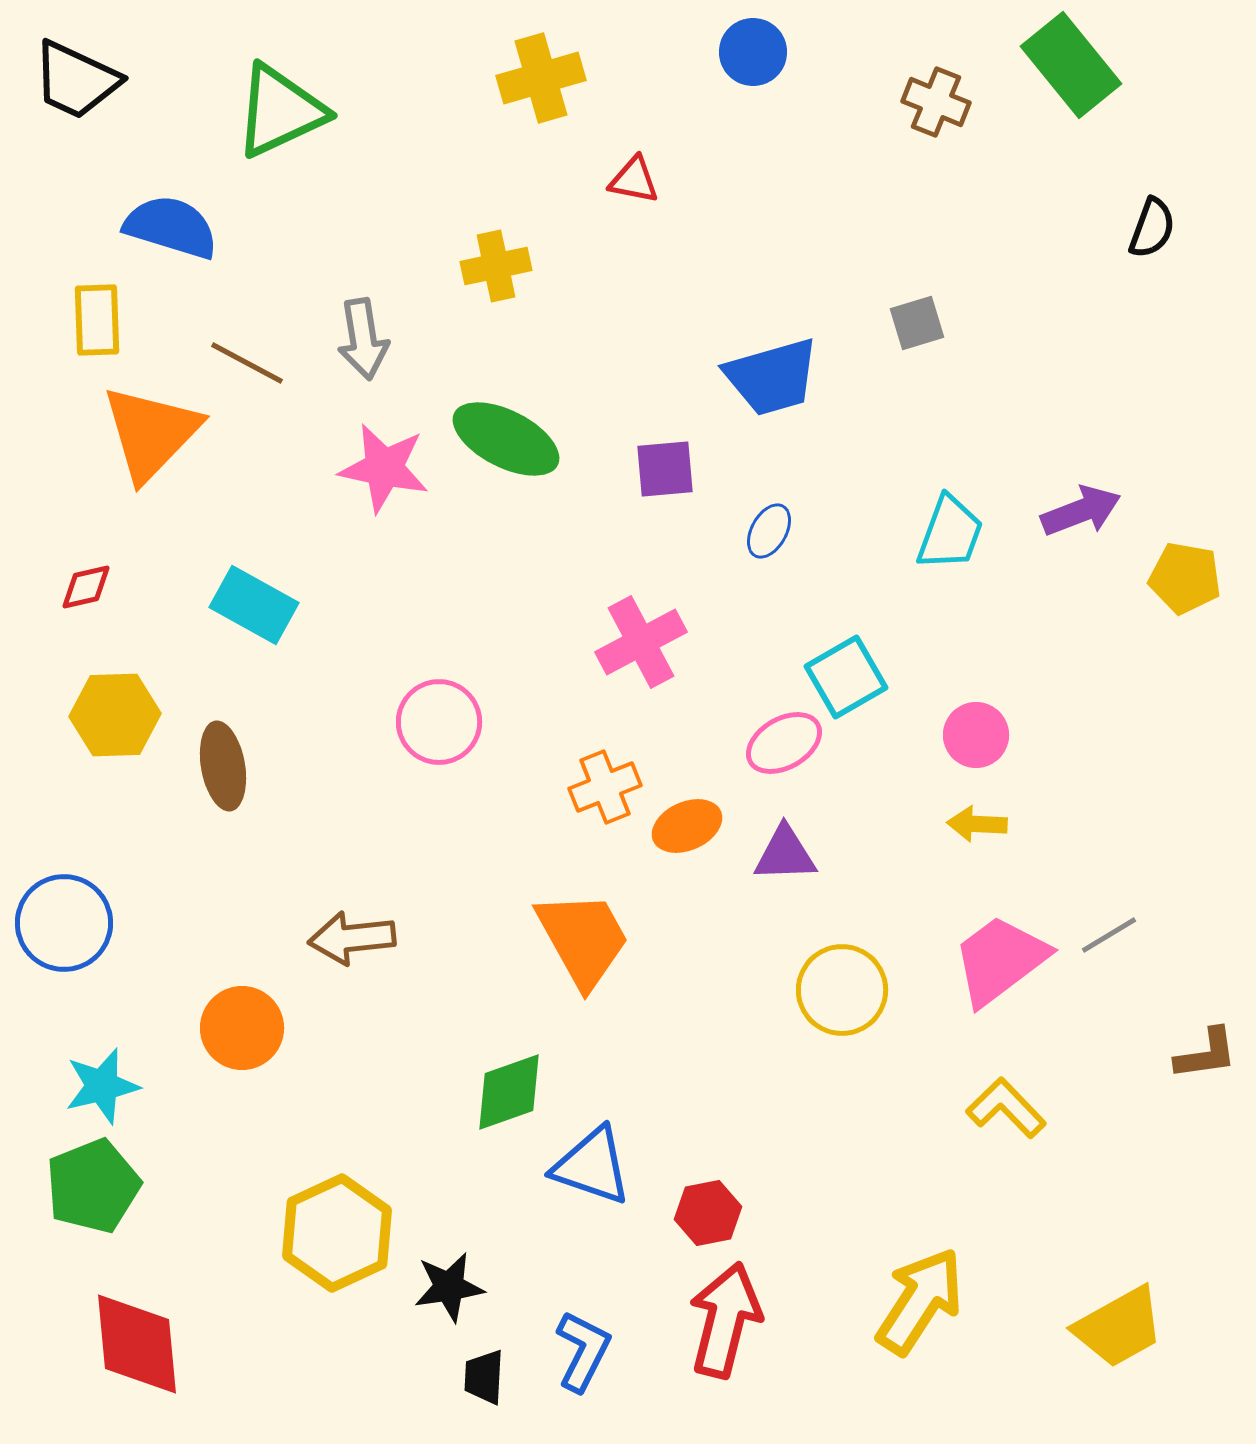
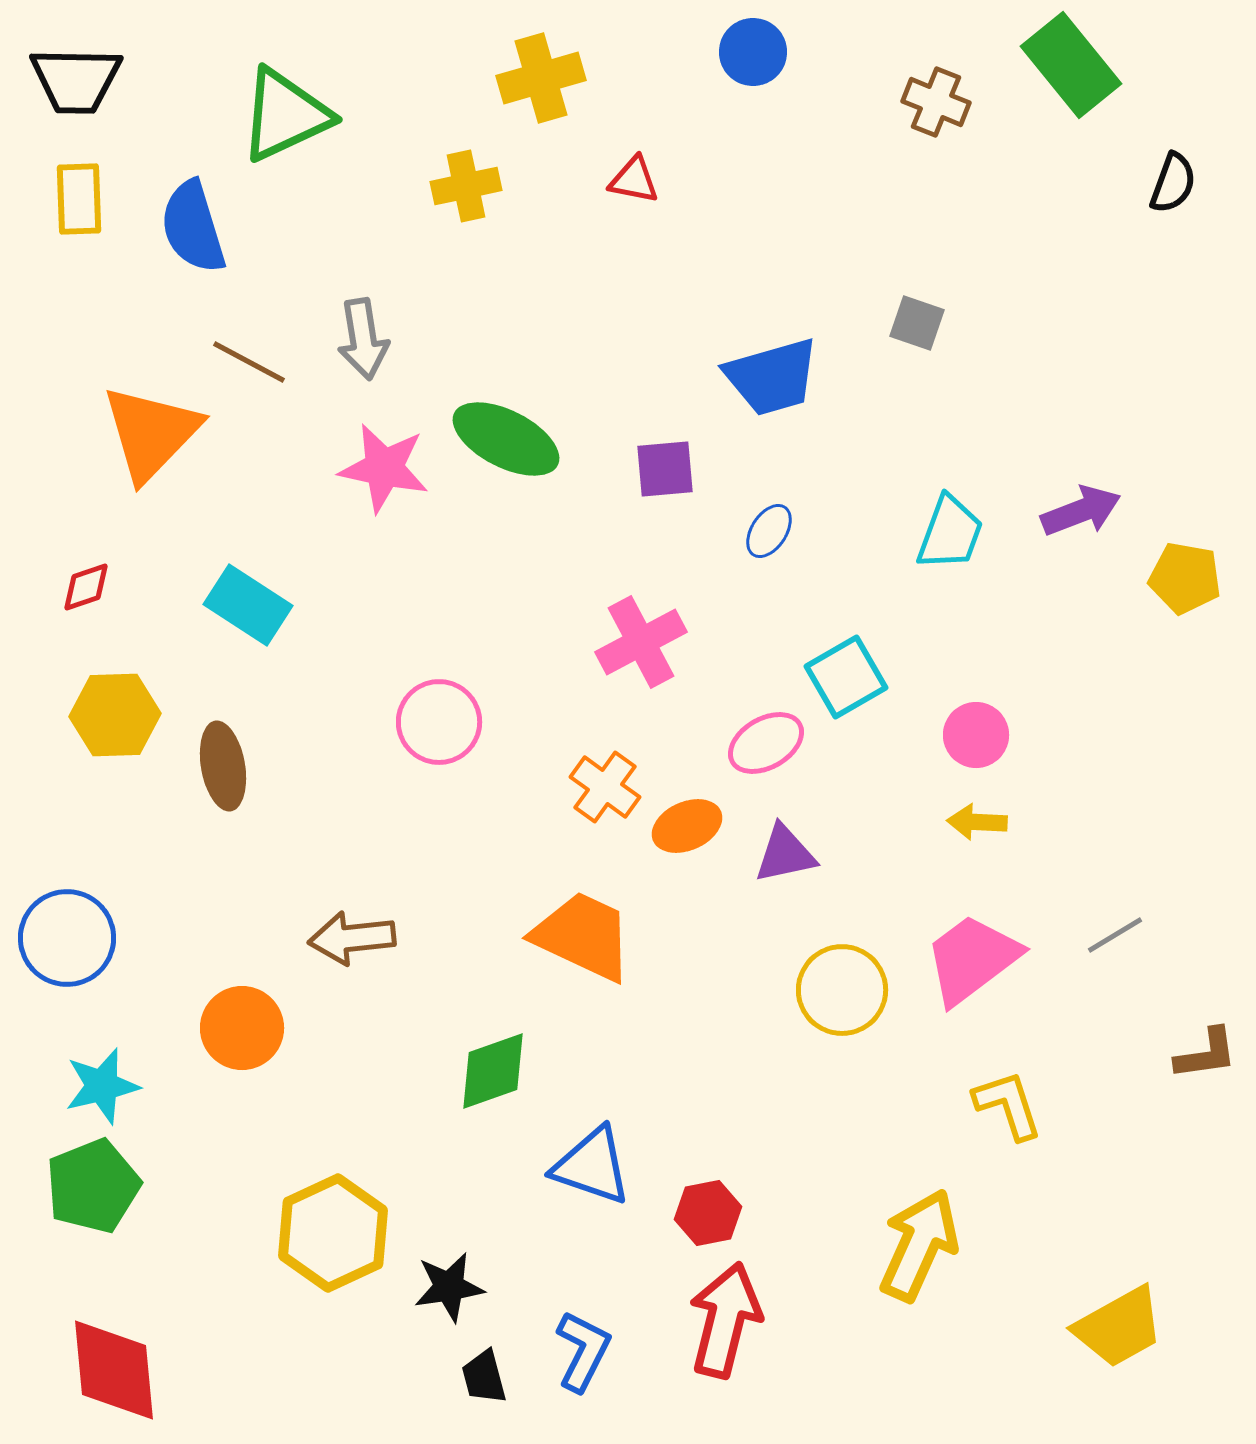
black trapezoid at (76, 80): rotated 24 degrees counterclockwise
green triangle at (280, 111): moved 5 px right, 4 px down
blue semicircle at (171, 227): moved 22 px right; rotated 124 degrees counterclockwise
black semicircle at (1152, 228): moved 21 px right, 45 px up
yellow cross at (496, 266): moved 30 px left, 80 px up
yellow rectangle at (97, 320): moved 18 px left, 121 px up
gray square at (917, 323): rotated 36 degrees clockwise
brown line at (247, 363): moved 2 px right, 1 px up
blue ellipse at (769, 531): rotated 4 degrees clockwise
red diamond at (86, 587): rotated 6 degrees counterclockwise
cyan rectangle at (254, 605): moved 6 px left; rotated 4 degrees clockwise
pink ellipse at (784, 743): moved 18 px left
orange cross at (605, 787): rotated 32 degrees counterclockwise
yellow arrow at (977, 824): moved 2 px up
purple triangle at (785, 854): rotated 10 degrees counterclockwise
blue circle at (64, 923): moved 3 px right, 15 px down
gray line at (1109, 935): moved 6 px right
orange trapezoid at (583, 939): moved 3 px up; rotated 36 degrees counterclockwise
pink trapezoid at (1000, 960): moved 28 px left, 1 px up
green diamond at (509, 1092): moved 16 px left, 21 px up
yellow L-shape at (1006, 1108): moved 2 px right, 3 px up; rotated 26 degrees clockwise
yellow hexagon at (337, 1233): moved 4 px left
yellow arrow at (920, 1301): moved 1 px left, 56 px up; rotated 9 degrees counterclockwise
red diamond at (137, 1344): moved 23 px left, 26 px down
black trapezoid at (484, 1377): rotated 18 degrees counterclockwise
